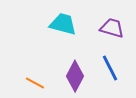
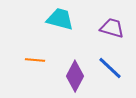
cyan trapezoid: moved 3 px left, 5 px up
blue line: rotated 20 degrees counterclockwise
orange line: moved 23 px up; rotated 24 degrees counterclockwise
